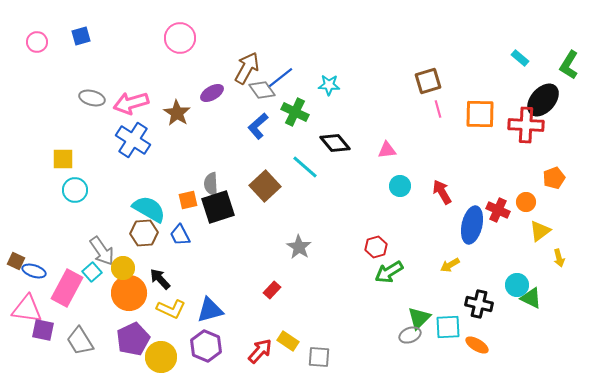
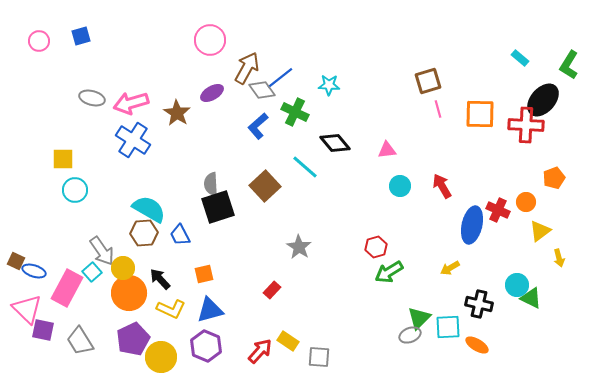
pink circle at (180, 38): moved 30 px right, 2 px down
pink circle at (37, 42): moved 2 px right, 1 px up
red arrow at (442, 192): moved 6 px up
orange square at (188, 200): moved 16 px right, 74 px down
yellow arrow at (450, 265): moved 3 px down
pink triangle at (27, 309): rotated 36 degrees clockwise
